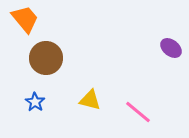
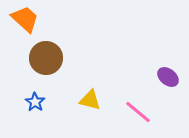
orange trapezoid: rotated 8 degrees counterclockwise
purple ellipse: moved 3 px left, 29 px down
